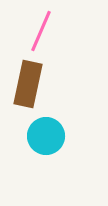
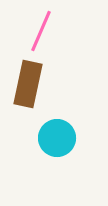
cyan circle: moved 11 px right, 2 px down
